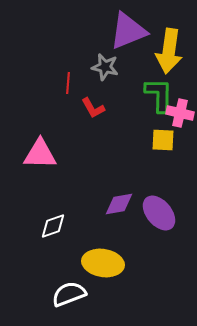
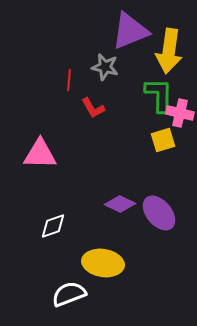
purple triangle: moved 2 px right
red line: moved 1 px right, 3 px up
yellow square: rotated 20 degrees counterclockwise
purple diamond: moved 1 px right; rotated 36 degrees clockwise
